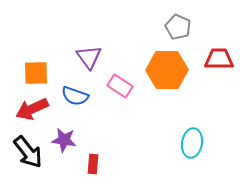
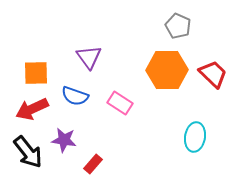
gray pentagon: moved 1 px up
red trapezoid: moved 6 px left, 15 px down; rotated 44 degrees clockwise
pink rectangle: moved 17 px down
cyan ellipse: moved 3 px right, 6 px up
red rectangle: rotated 36 degrees clockwise
